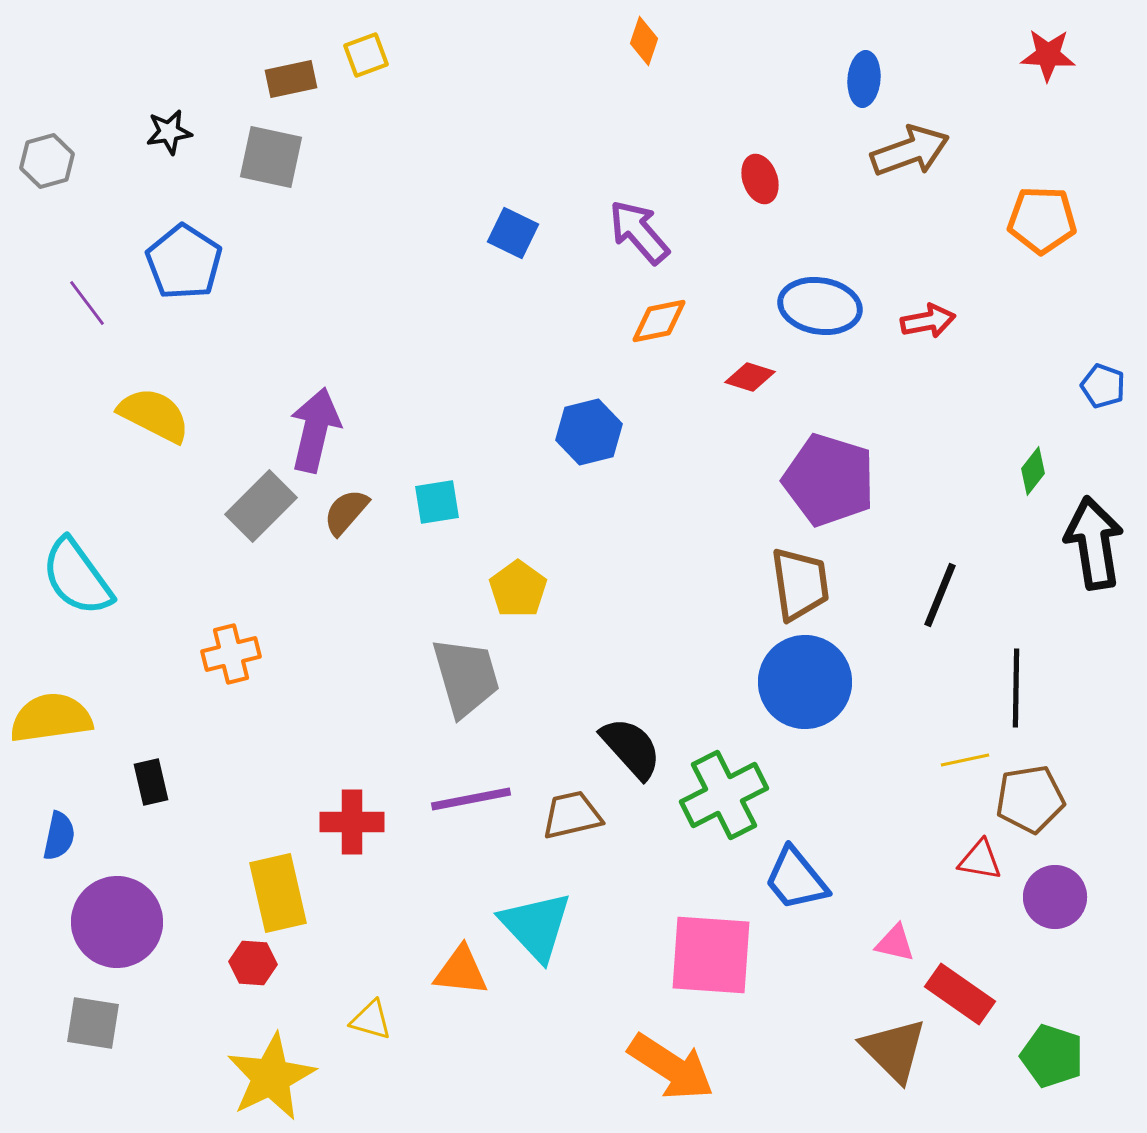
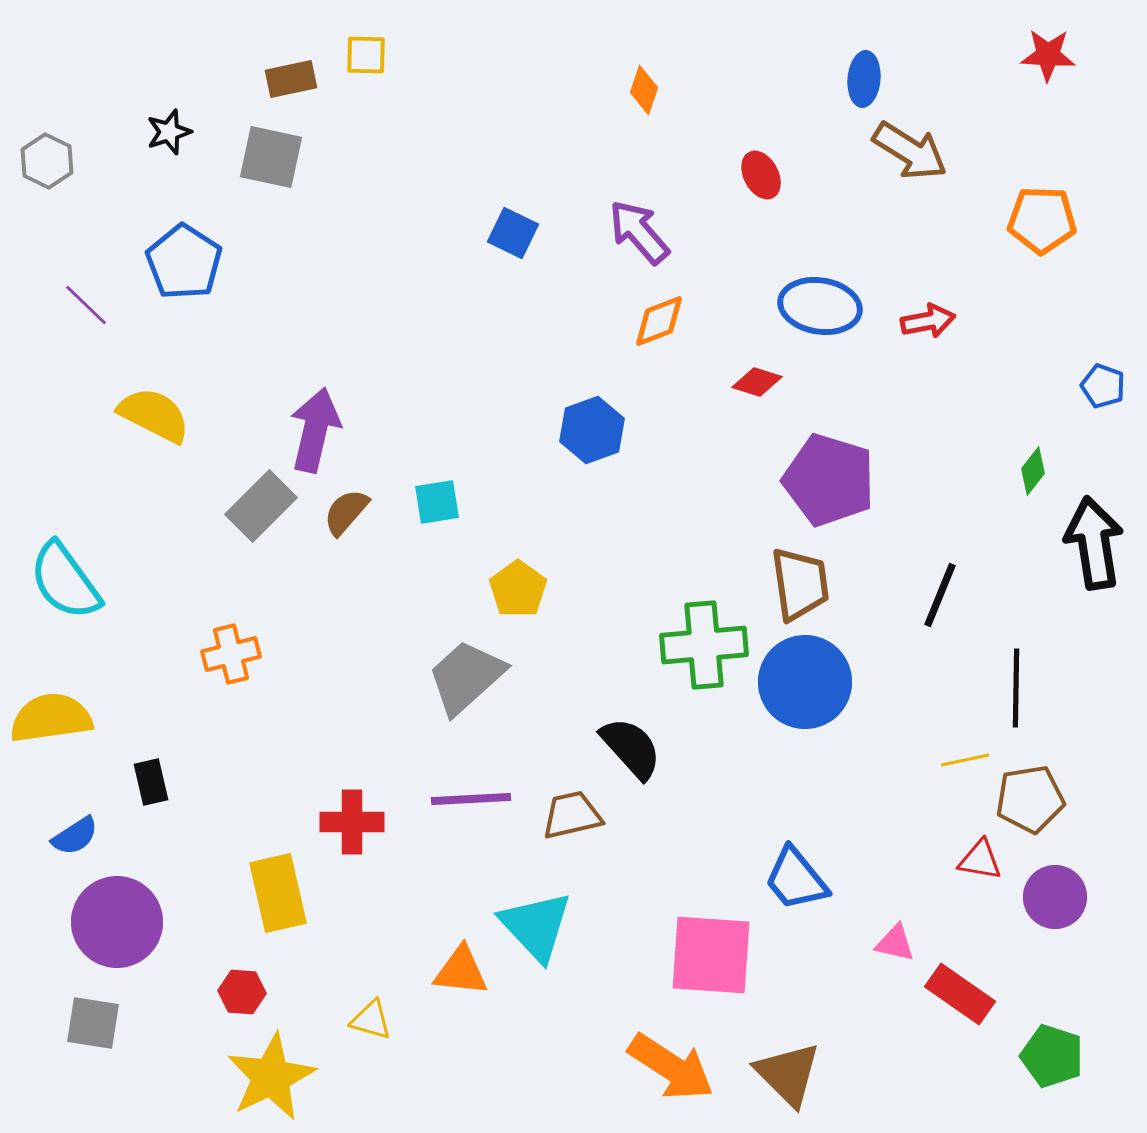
orange diamond at (644, 41): moved 49 px down
yellow square at (366, 55): rotated 21 degrees clockwise
black star at (169, 132): rotated 9 degrees counterclockwise
brown arrow at (910, 151): rotated 52 degrees clockwise
gray hexagon at (47, 161): rotated 18 degrees counterclockwise
red ellipse at (760, 179): moved 1 px right, 4 px up; rotated 9 degrees counterclockwise
purple line at (87, 303): moved 1 px left, 2 px down; rotated 9 degrees counterclockwise
orange diamond at (659, 321): rotated 10 degrees counterclockwise
red diamond at (750, 377): moved 7 px right, 5 px down
blue hexagon at (589, 432): moved 3 px right, 2 px up; rotated 6 degrees counterclockwise
cyan semicircle at (77, 577): moved 12 px left, 4 px down
gray trapezoid at (466, 677): rotated 116 degrees counterclockwise
green cross at (724, 795): moved 20 px left, 150 px up; rotated 22 degrees clockwise
purple line at (471, 799): rotated 8 degrees clockwise
blue semicircle at (59, 836): moved 16 px right; rotated 45 degrees clockwise
red hexagon at (253, 963): moved 11 px left, 29 px down
brown triangle at (894, 1050): moved 106 px left, 24 px down
